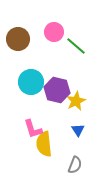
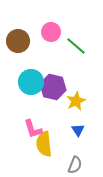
pink circle: moved 3 px left
brown circle: moved 2 px down
purple hexagon: moved 4 px left, 3 px up
